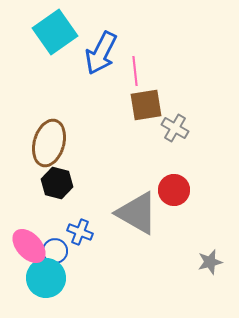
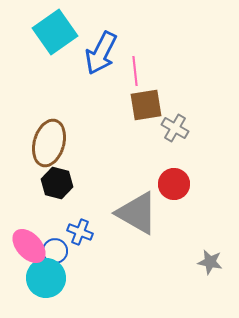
red circle: moved 6 px up
gray star: rotated 25 degrees clockwise
